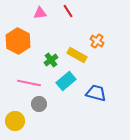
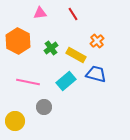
red line: moved 5 px right, 3 px down
orange cross: rotated 16 degrees clockwise
yellow rectangle: moved 1 px left
green cross: moved 12 px up
pink line: moved 1 px left, 1 px up
blue trapezoid: moved 19 px up
gray circle: moved 5 px right, 3 px down
